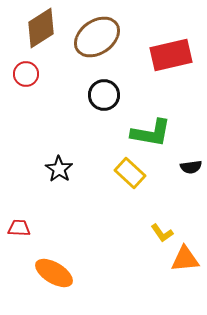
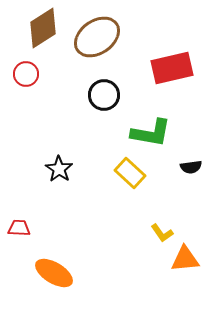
brown diamond: moved 2 px right
red rectangle: moved 1 px right, 13 px down
